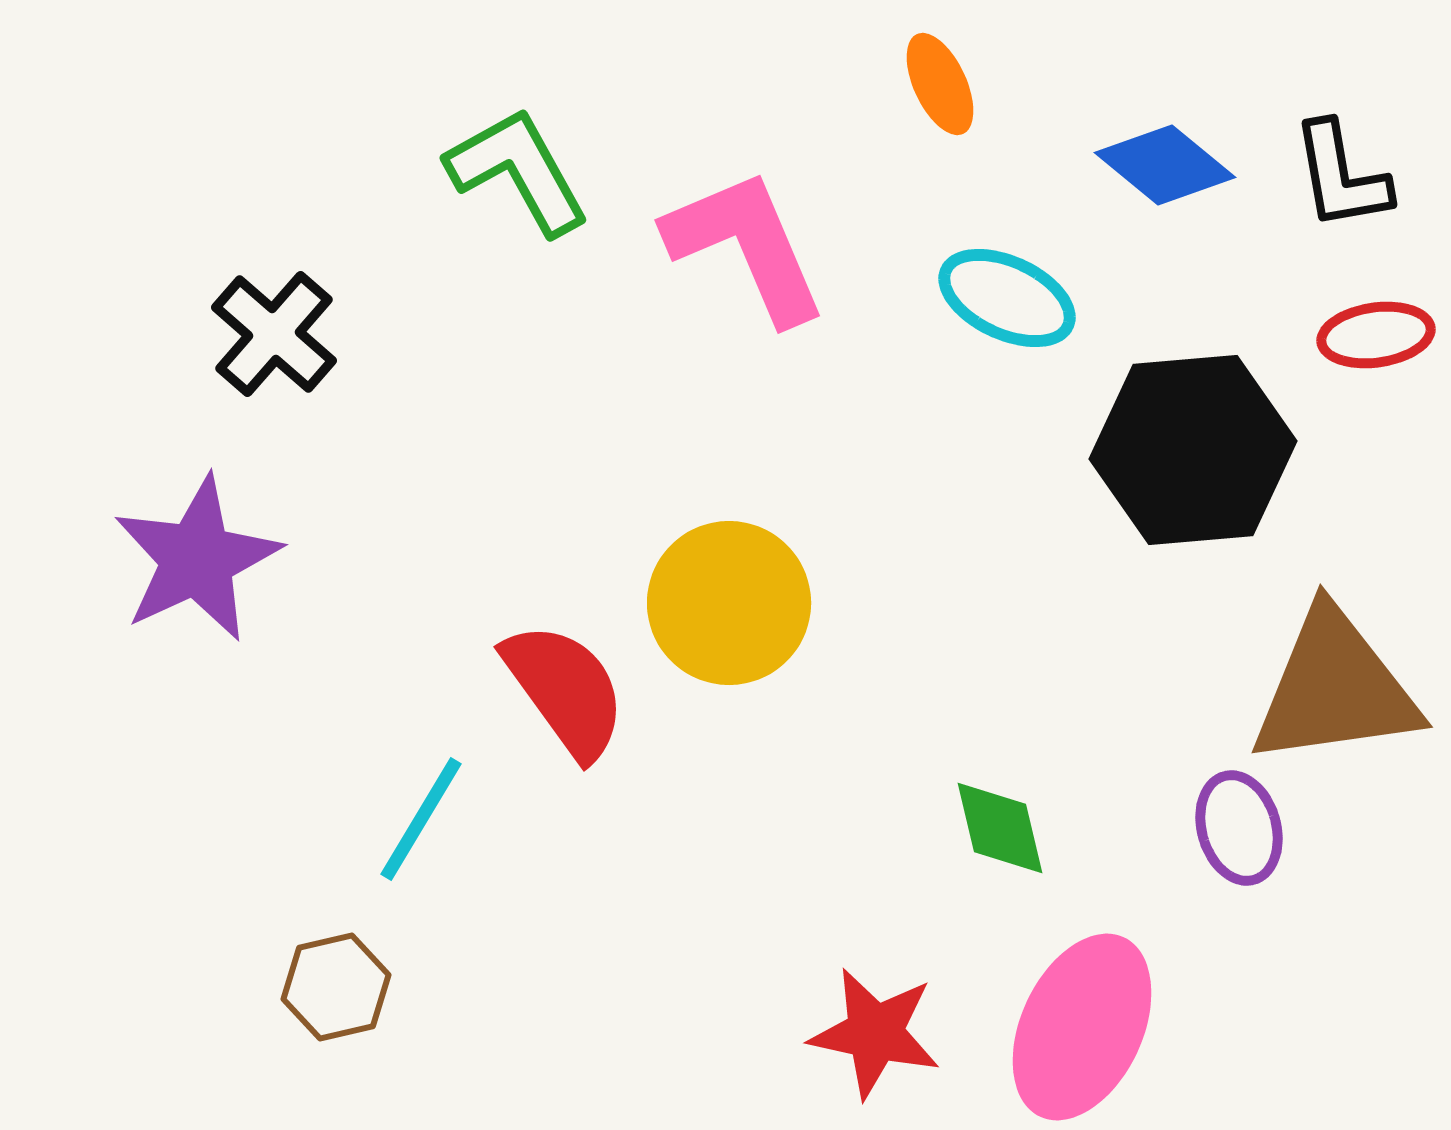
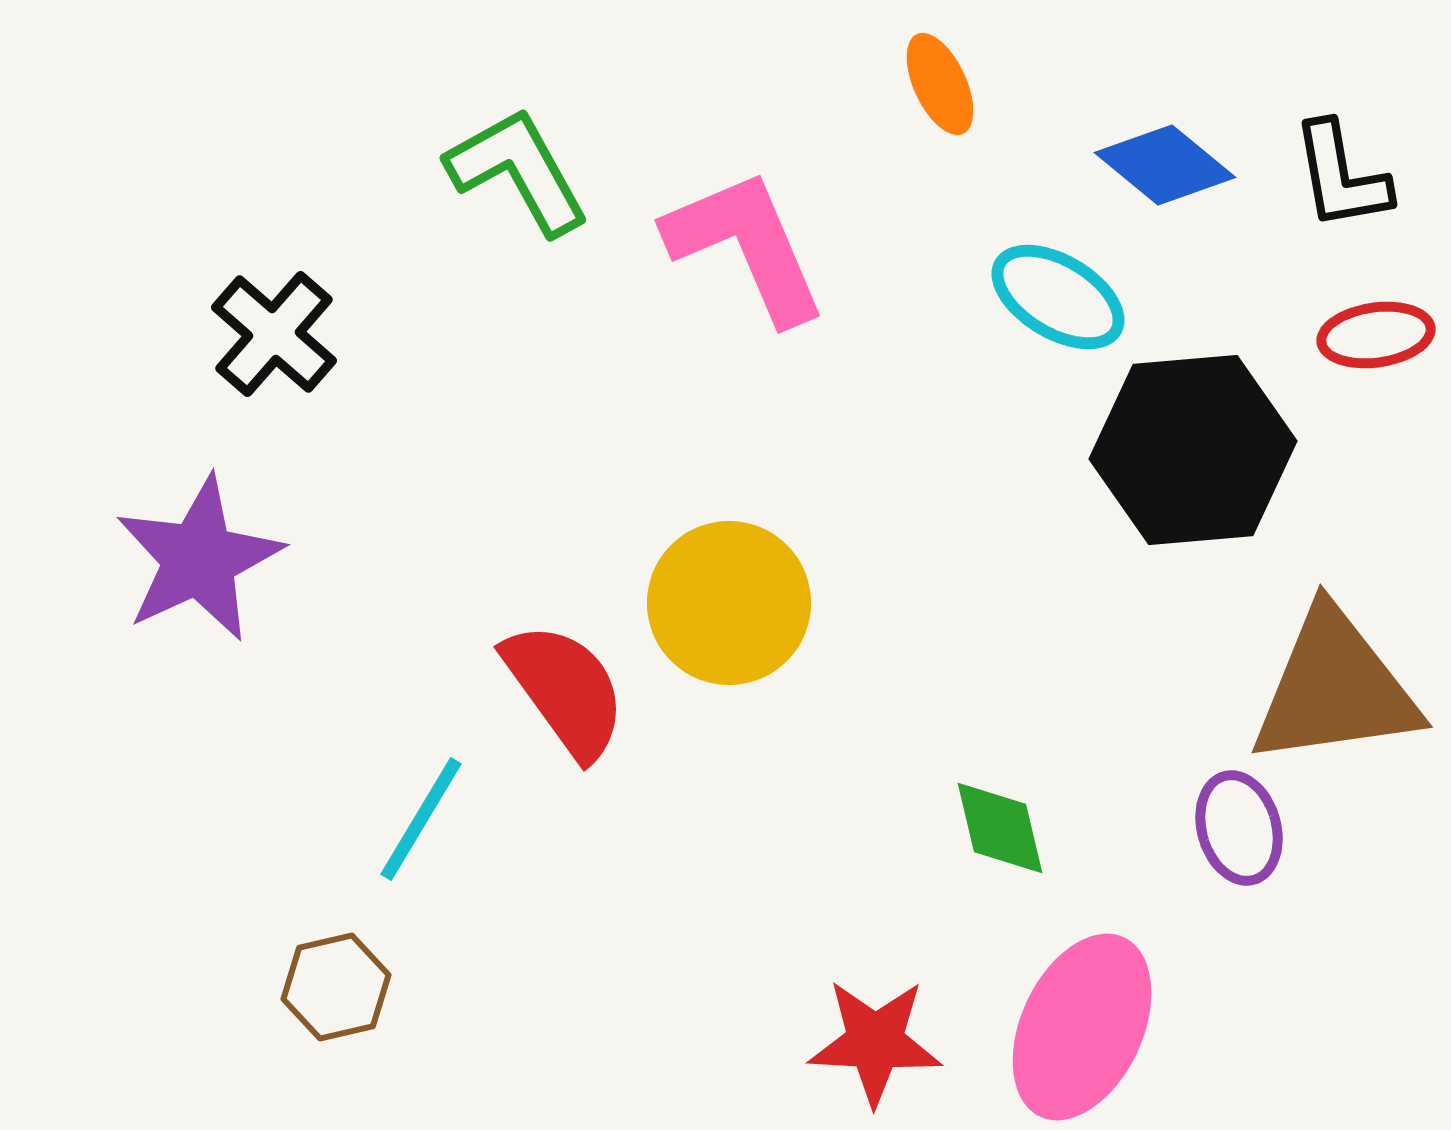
cyan ellipse: moved 51 px right, 1 px up; rotated 6 degrees clockwise
purple star: moved 2 px right
red star: moved 9 px down; rotated 9 degrees counterclockwise
